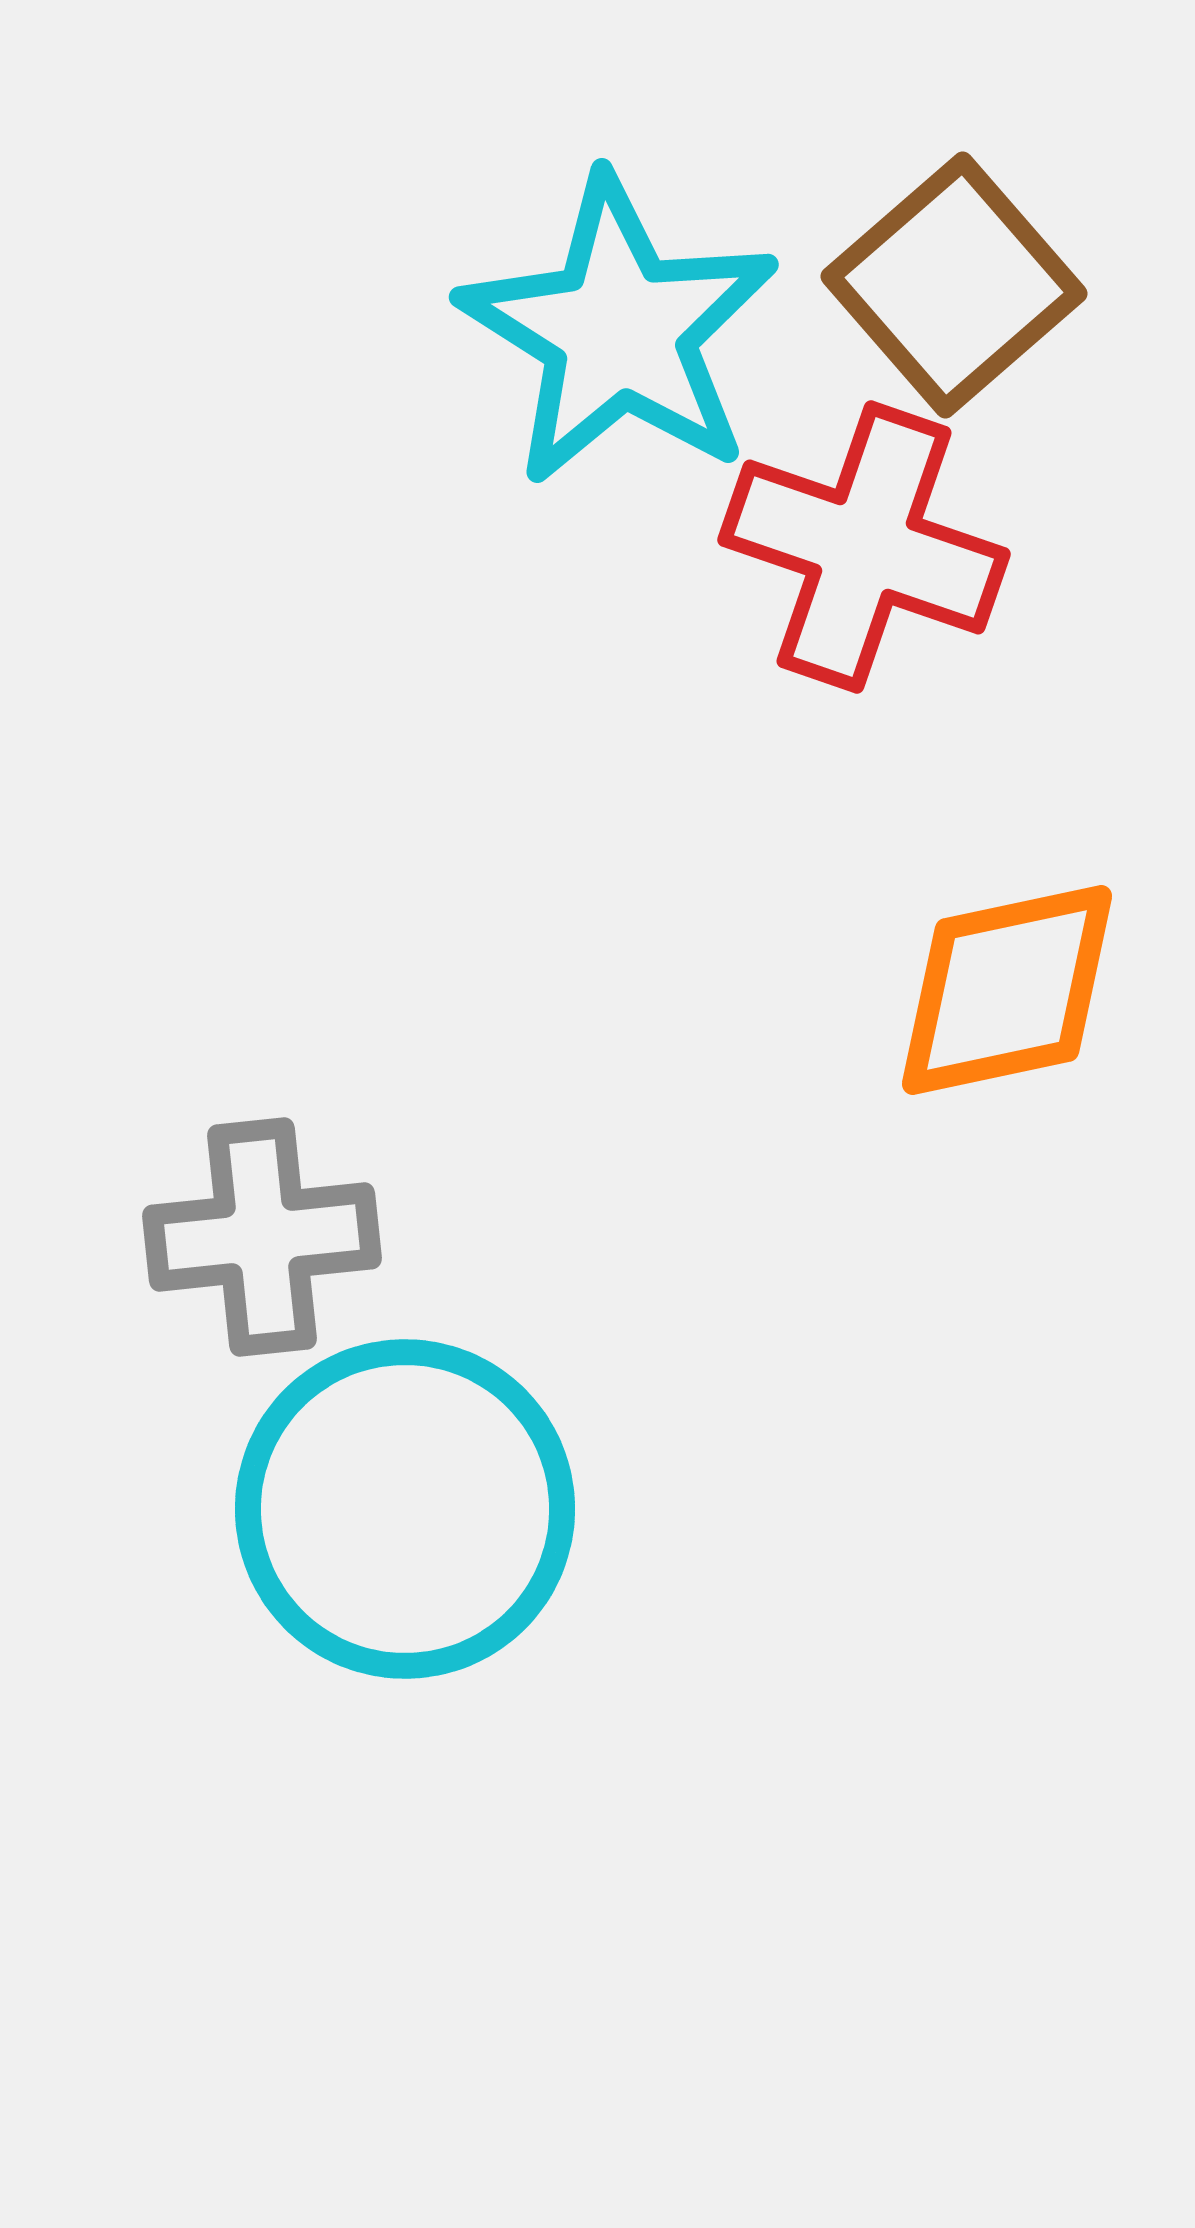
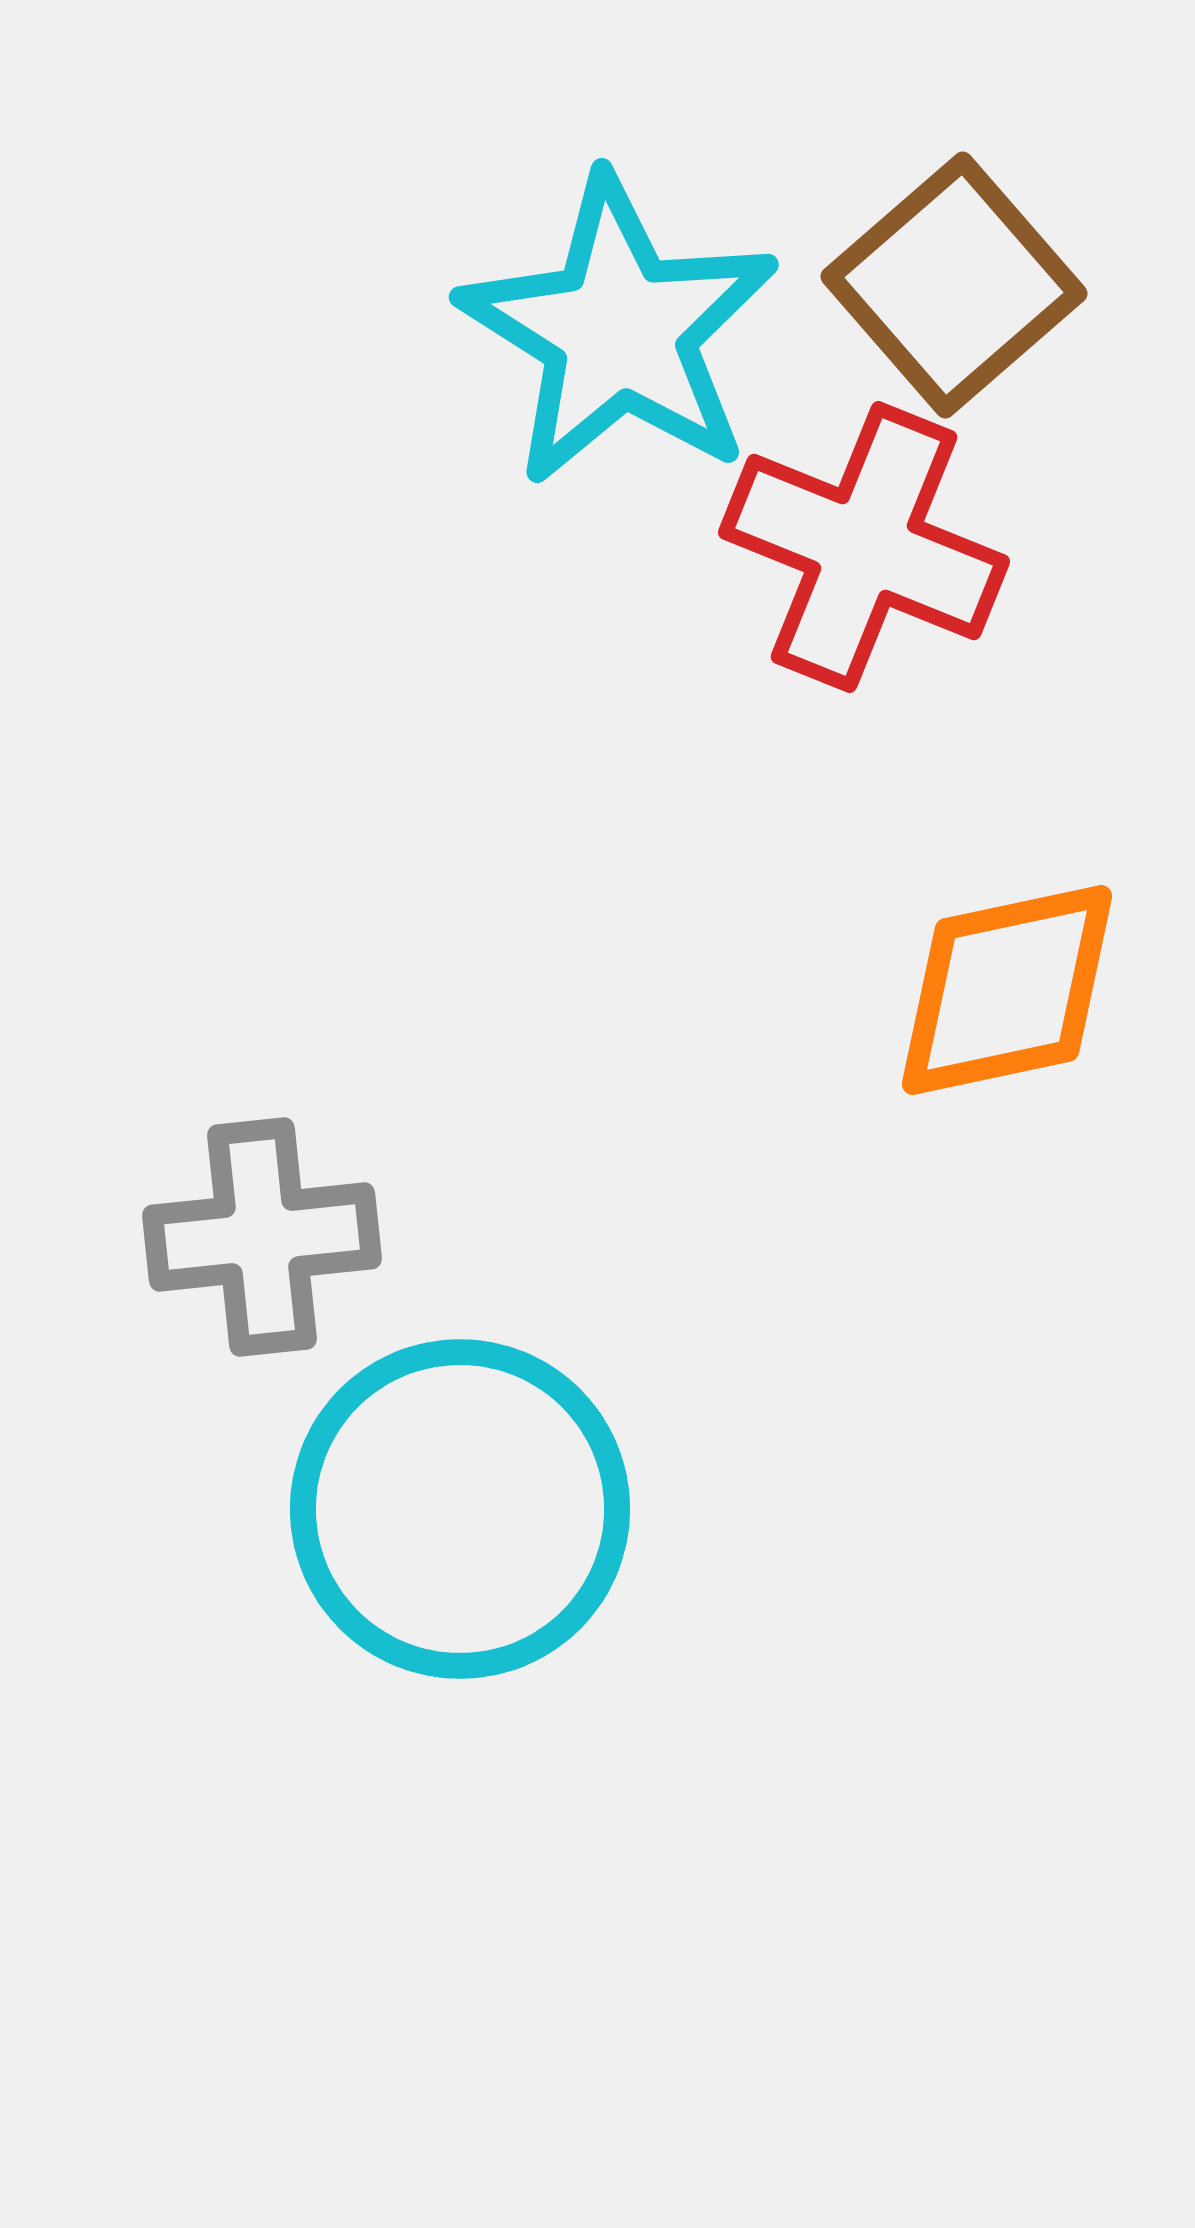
red cross: rotated 3 degrees clockwise
cyan circle: moved 55 px right
